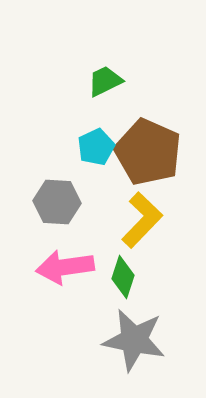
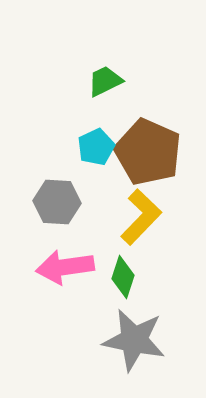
yellow L-shape: moved 1 px left, 3 px up
